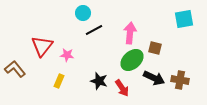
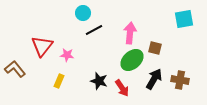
black arrow: moved 1 px down; rotated 85 degrees counterclockwise
